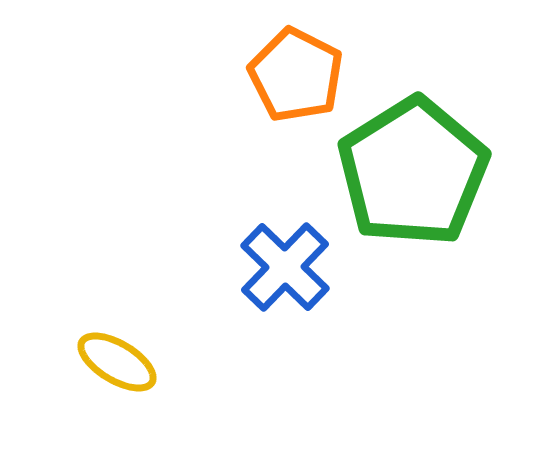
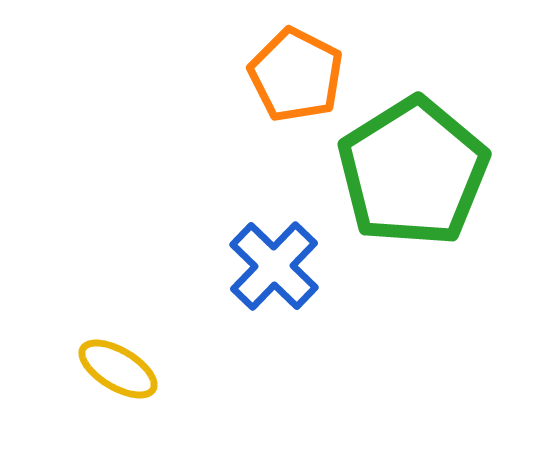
blue cross: moved 11 px left, 1 px up
yellow ellipse: moved 1 px right, 7 px down
